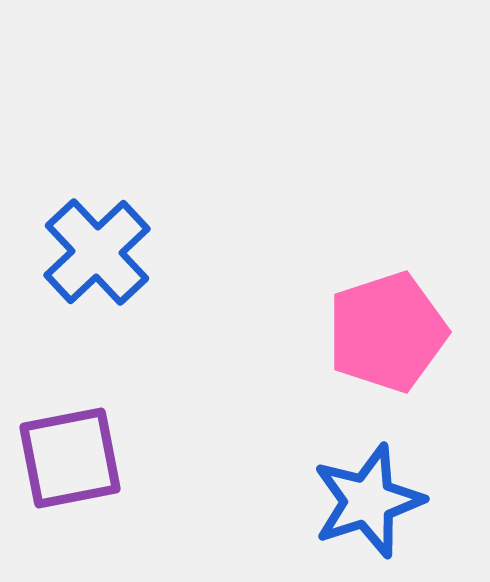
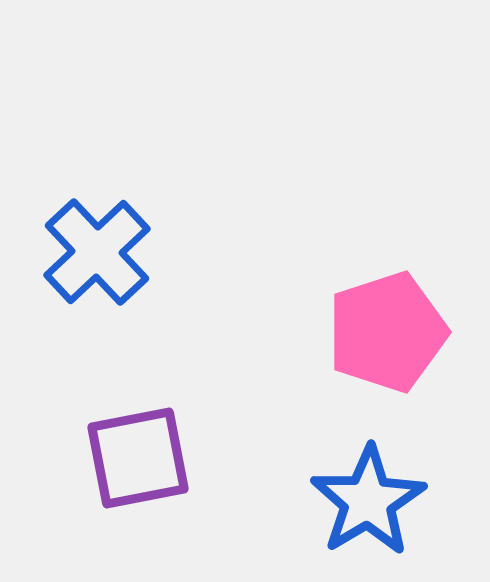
purple square: moved 68 px right
blue star: rotated 13 degrees counterclockwise
